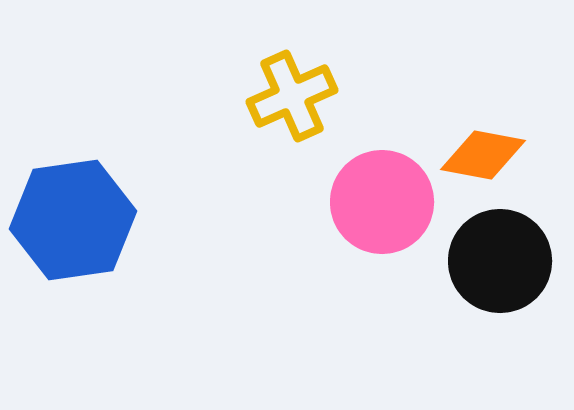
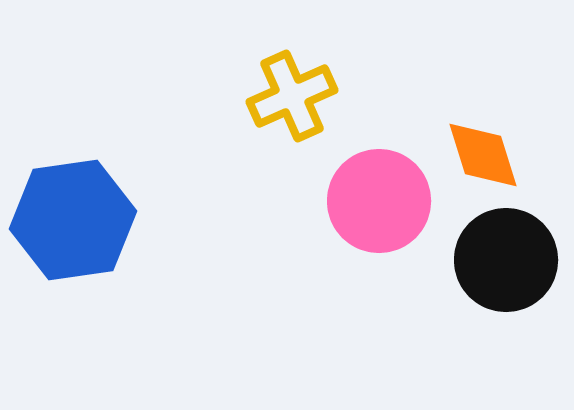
orange diamond: rotated 62 degrees clockwise
pink circle: moved 3 px left, 1 px up
black circle: moved 6 px right, 1 px up
